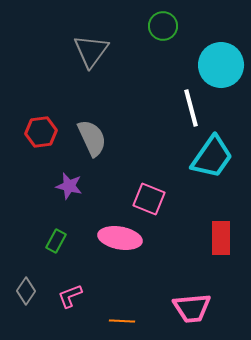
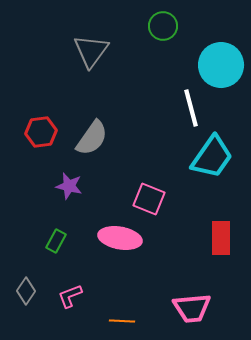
gray semicircle: rotated 60 degrees clockwise
